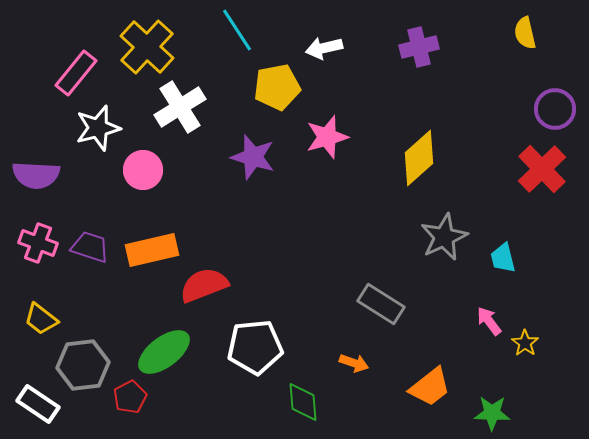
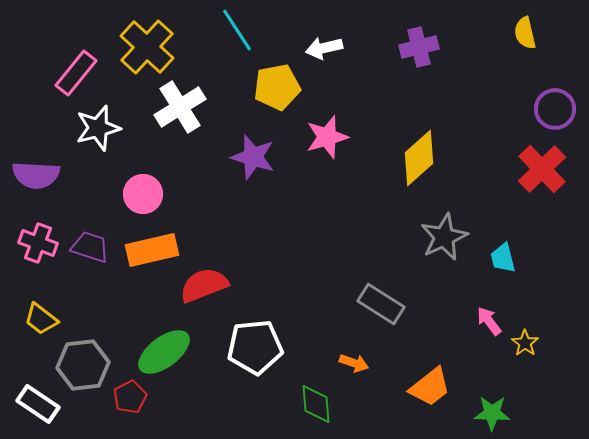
pink circle: moved 24 px down
green diamond: moved 13 px right, 2 px down
